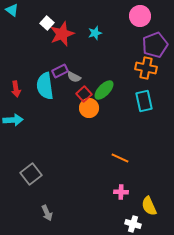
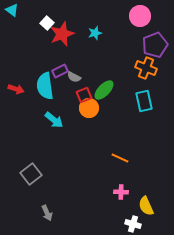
orange cross: rotated 10 degrees clockwise
red arrow: rotated 63 degrees counterclockwise
red square: moved 1 px down; rotated 21 degrees clockwise
cyan arrow: moved 41 px right; rotated 42 degrees clockwise
yellow semicircle: moved 3 px left
